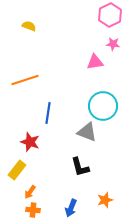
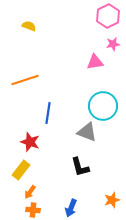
pink hexagon: moved 2 px left, 1 px down
pink star: rotated 16 degrees counterclockwise
yellow rectangle: moved 4 px right
orange star: moved 7 px right
